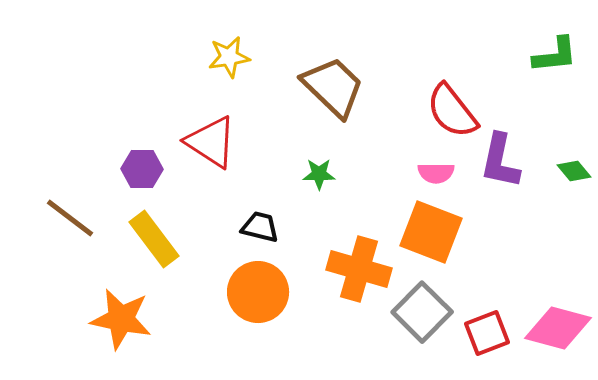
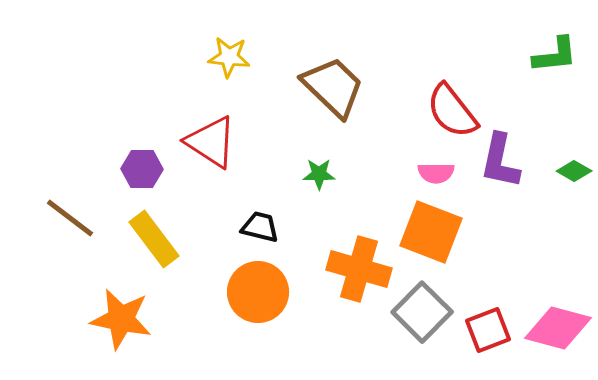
yellow star: rotated 15 degrees clockwise
green diamond: rotated 20 degrees counterclockwise
red square: moved 1 px right, 3 px up
